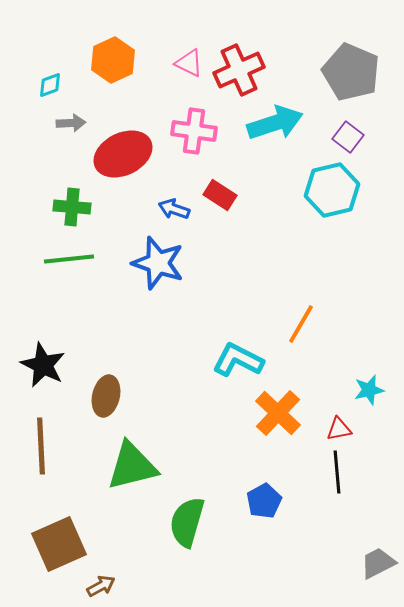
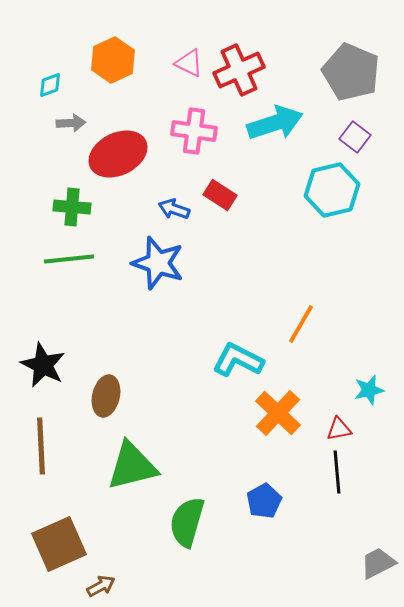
purple square: moved 7 px right
red ellipse: moved 5 px left
